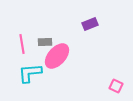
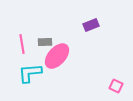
purple rectangle: moved 1 px right, 1 px down
